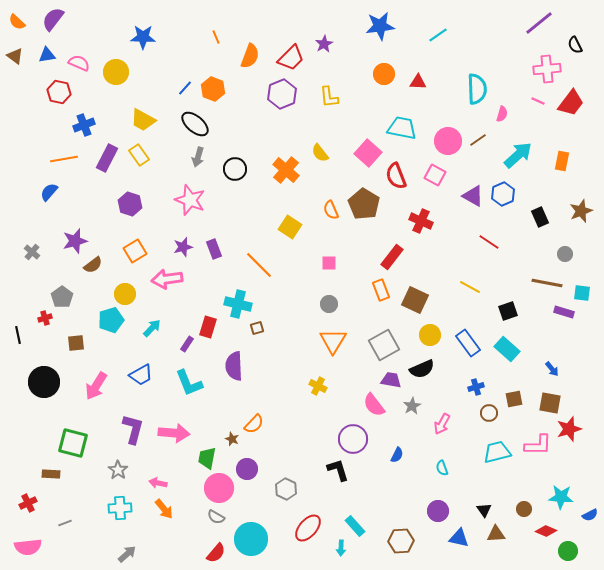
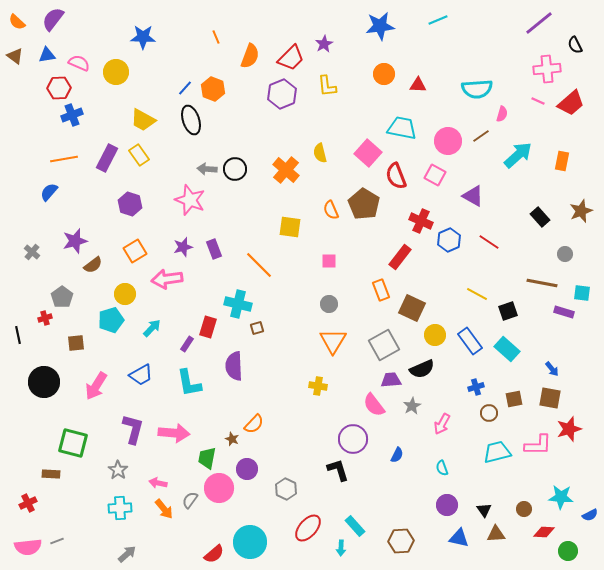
cyan line at (438, 35): moved 15 px up; rotated 12 degrees clockwise
red triangle at (418, 82): moved 3 px down
cyan semicircle at (477, 89): rotated 88 degrees clockwise
red hexagon at (59, 92): moved 4 px up; rotated 15 degrees counterclockwise
yellow L-shape at (329, 97): moved 2 px left, 11 px up
red trapezoid at (571, 103): rotated 12 degrees clockwise
black ellipse at (195, 124): moved 4 px left, 4 px up; rotated 32 degrees clockwise
blue cross at (84, 125): moved 12 px left, 10 px up
brown line at (478, 140): moved 3 px right, 4 px up
yellow semicircle at (320, 153): rotated 24 degrees clockwise
gray arrow at (198, 157): moved 9 px right, 12 px down; rotated 78 degrees clockwise
blue hexagon at (503, 194): moved 54 px left, 46 px down
black rectangle at (540, 217): rotated 18 degrees counterclockwise
yellow square at (290, 227): rotated 25 degrees counterclockwise
red rectangle at (392, 257): moved 8 px right
pink square at (329, 263): moved 2 px up
brown line at (547, 283): moved 5 px left
yellow line at (470, 287): moved 7 px right, 7 px down
brown square at (415, 300): moved 3 px left, 8 px down
yellow circle at (430, 335): moved 5 px right
blue rectangle at (468, 343): moved 2 px right, 2 px up
purple trapezoid at (391, 380): rotated 15 degrees counterclockwise
cyan L-shape at (189, 383): rotated 12 degrees clockwise
yellow cross at (318, 386): rotated 18 degrees counterclockwise
brown square at (550, 403): moved 5 px up
purple circle at (438, 511): moved 9 px right, 6 px up
gray semicircle at (216, 517): moved 26 px left, 17 px up; rotated 96 degrees clockwise
gray line at (65, 523): moved 8 px left, 18 px down
red diamond at (546, 531): moved 2 px left, 1 px down; rotated 20 degrees counterclockwise
cyan circle at (251, 539): moved 1 px left, 3 px down
red semicircle at (216, 553): moved 2 px left, 1 px down; rotated 10 degrees clockwise
